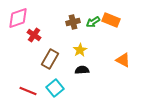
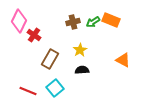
pink diamond: moved 1 px right, 3 px down; rotated 45 degrees counterclockwise
